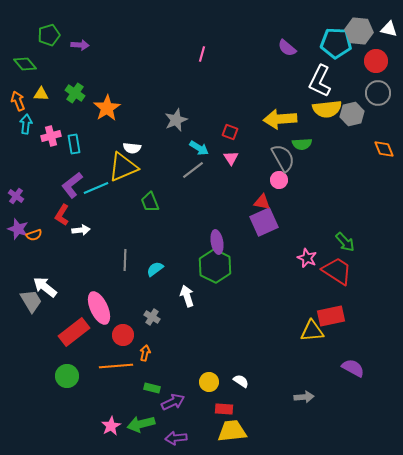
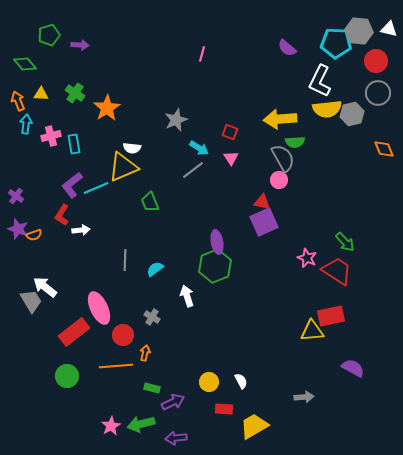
green semicircle at (302, 144): moved 7 px left, 2 px up
green hexagon at (215, 266): rotated 12 degrees clockwise
white semicircle at (241, 381): rotated 28 degrees clockwise
yellow trapezoid at (232, 431): moved 22 px right, 5 px up; rotated 24 degrees counterclockwise
